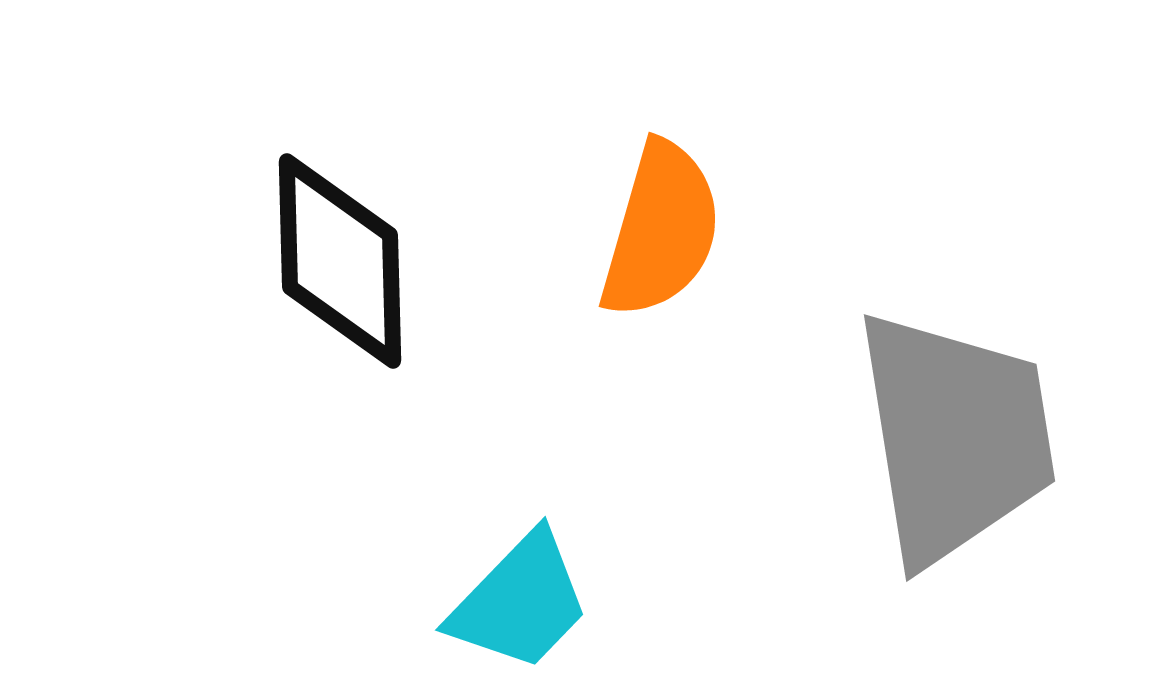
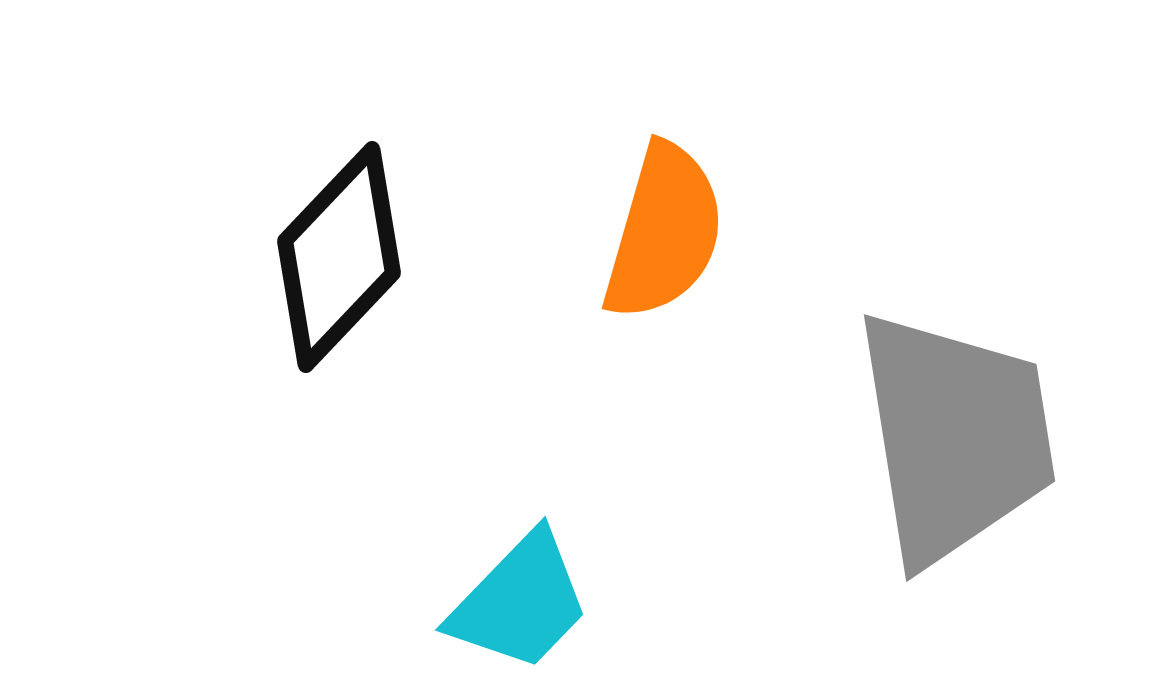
orange semicircle: moved 3 px right, 2 px down
black diamond: moved 1 px left, 4 px up; rotated 45 degrees clockwise
